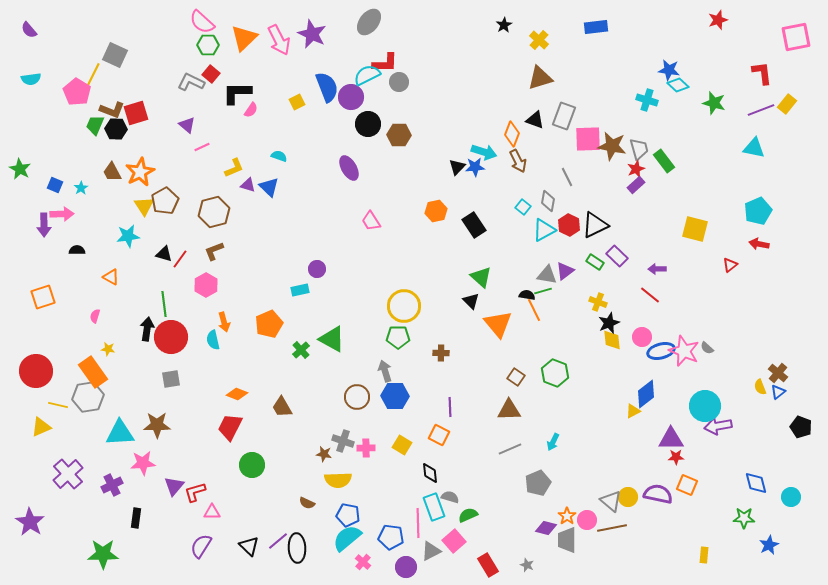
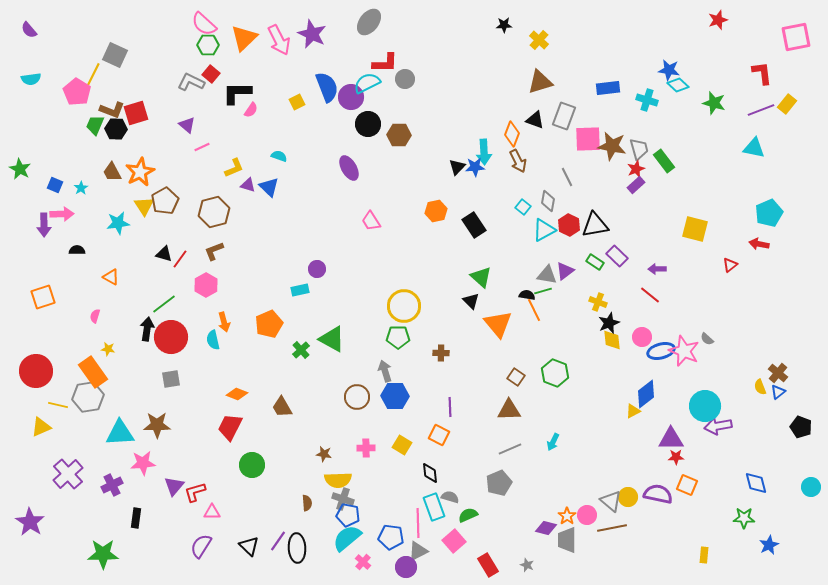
pink semicircle at (202, 22): moved 2 px right, 2 px down
black star at (504, 25): rotated 28 degrees clockwise
blue rectangle at (596, 27): moved 12 px right, 61 px down
cyan semicircle at (367, 75): moved 8 px down
brown triangle at (540, 78): moved 4 px down
gray circle at (399, 82): moved 6 px right, 3 px up
cyan arrow at (484, 152): rotated 70 degrees clockwise
cyan pentagon at (758, 211): moved 11 px right, 2 px down
black triangle at (595, 225): rotated 16 degrees clockwise
cyan star at (128, 236): moved 10 px left, 13 px up
green line at (164, 304): rotated 60 degrees clockwise
gray semicircle at (707, 348): moved 9 px up
gray cross at (343, 441): moved 58 px down
gray pentagon at (538, 483): moved 39 px left
cyan circle at (791, 497): moved 20 px right, 10 px up
brown semicircle at (307, 503): rotated 119 degrees counterclockwise
pink circle at (587, 520): moved 5 px up
purple line at (278, 541): rotated 15 degrees counterclockwise
gray triangle at (431, 551): moved 13 px left
